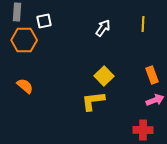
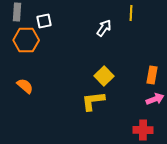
yellow line: moved 12 px left, 11 px up
white arrow: moved 1 px right
orange hexagon: moved 2 px right
orange rectangle: rotated 30 degrees clockwise
pink arrow: moved 1 px up
